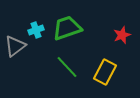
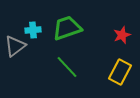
cyan cross: moved 3 px left; rotated 14 degrees clockwise
yellow rectangle: moved 15 px right
